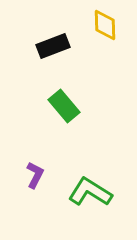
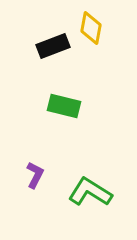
yellow diamond: moved 14 px left, 3 px down; rotated 12 degrees clockwise
green rectangle: rotated 36 degrees counterclockwise
